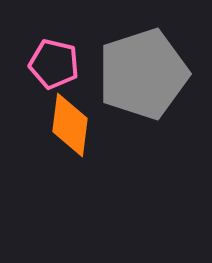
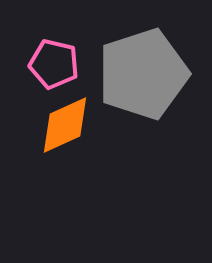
orange diamond: moved 5 px left; rotated 58 degrees clockwise
